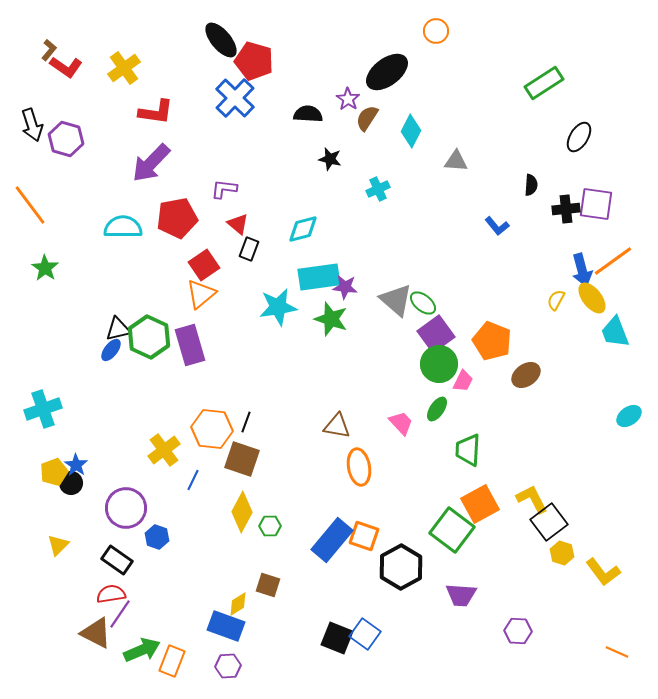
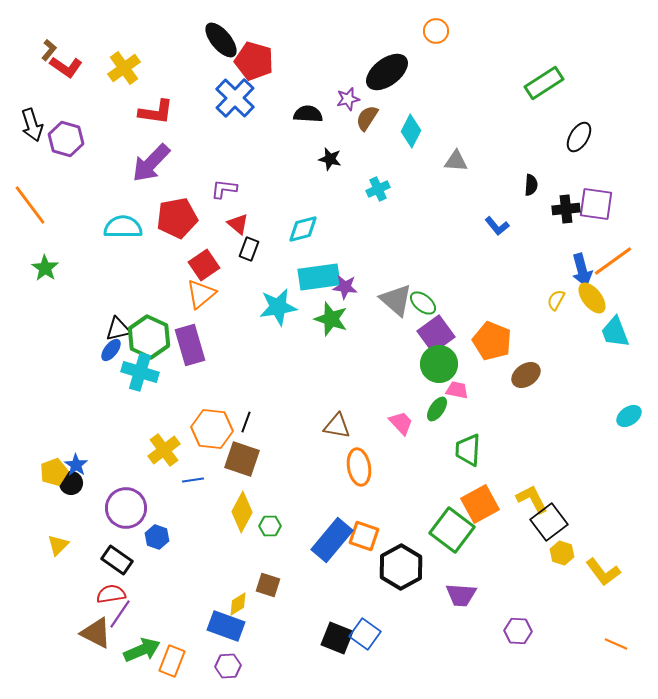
purple star at (348, 99): rotated 25 degrees clockwise
pink trapezoid at (463, 381): moved 6 px left, 9 px down; rotated 105 degrees counterclockwise
cyan cross at (43, 409): moved 97 px right, 37 px up; rotated 36 degrees clockwise
blue line at (193, 480): rotated 55 degrees clockwise
orange line at (617, 652): moved 1 px left, 8 px up
